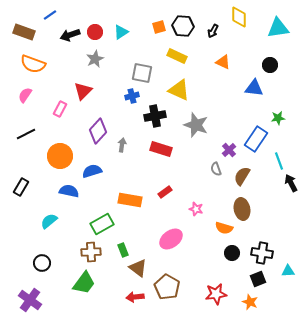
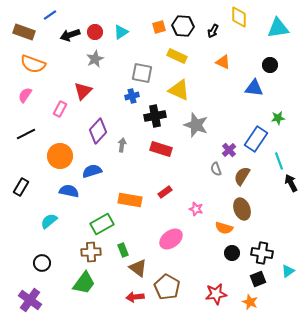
brown ellipse at (242, 209): rotated 10 degrees counterclockwise
cyan triangle at (288, 271): rotated 32 degrees counterclockwise
